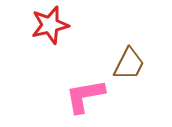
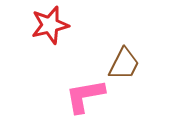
brown trapezoid: moved 5 px left
